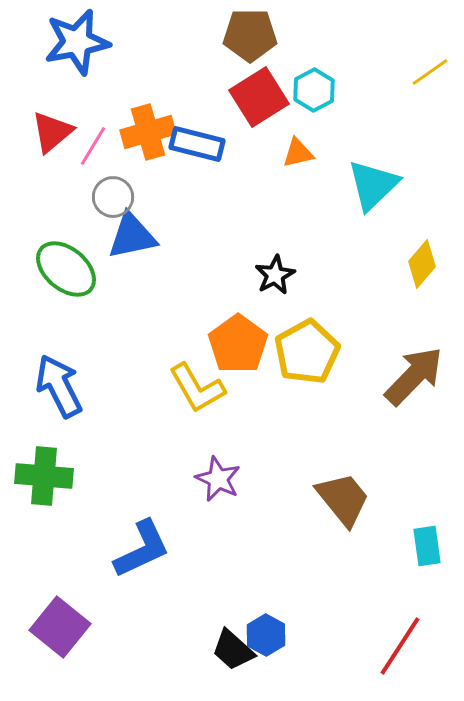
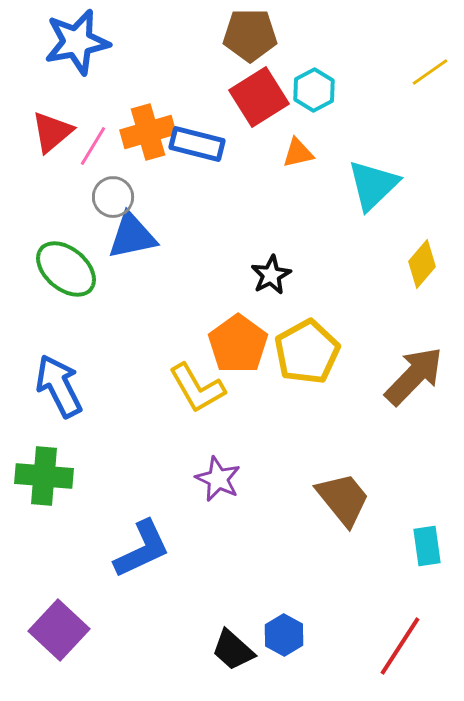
black star: moved 4 px left
purple square: moved 1 px left, 3 px down; rotated 4 degrees clockwise
blue hexagon: moved 18 px right
